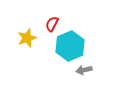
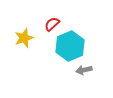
red semicircle: rotated 21 degrees clockwise
yellow star: moved 3 px left
